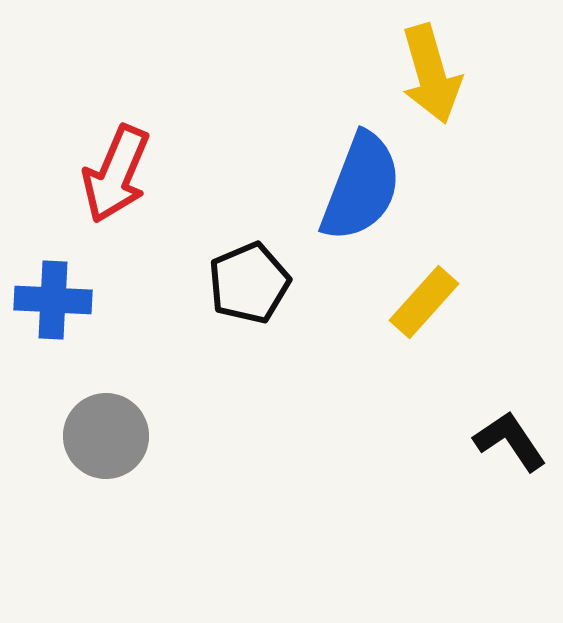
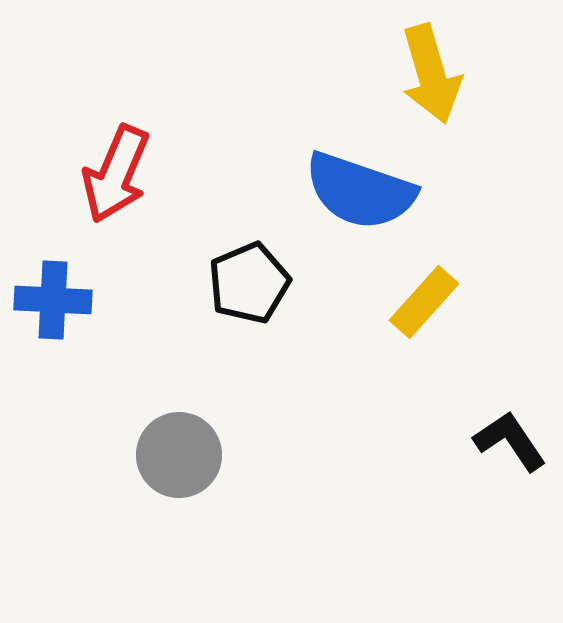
blue semicircle: moved 1 px left, 4 px down; rotated 88 degrees clockwise
gray circle: moved 73 px right, 19 px down
